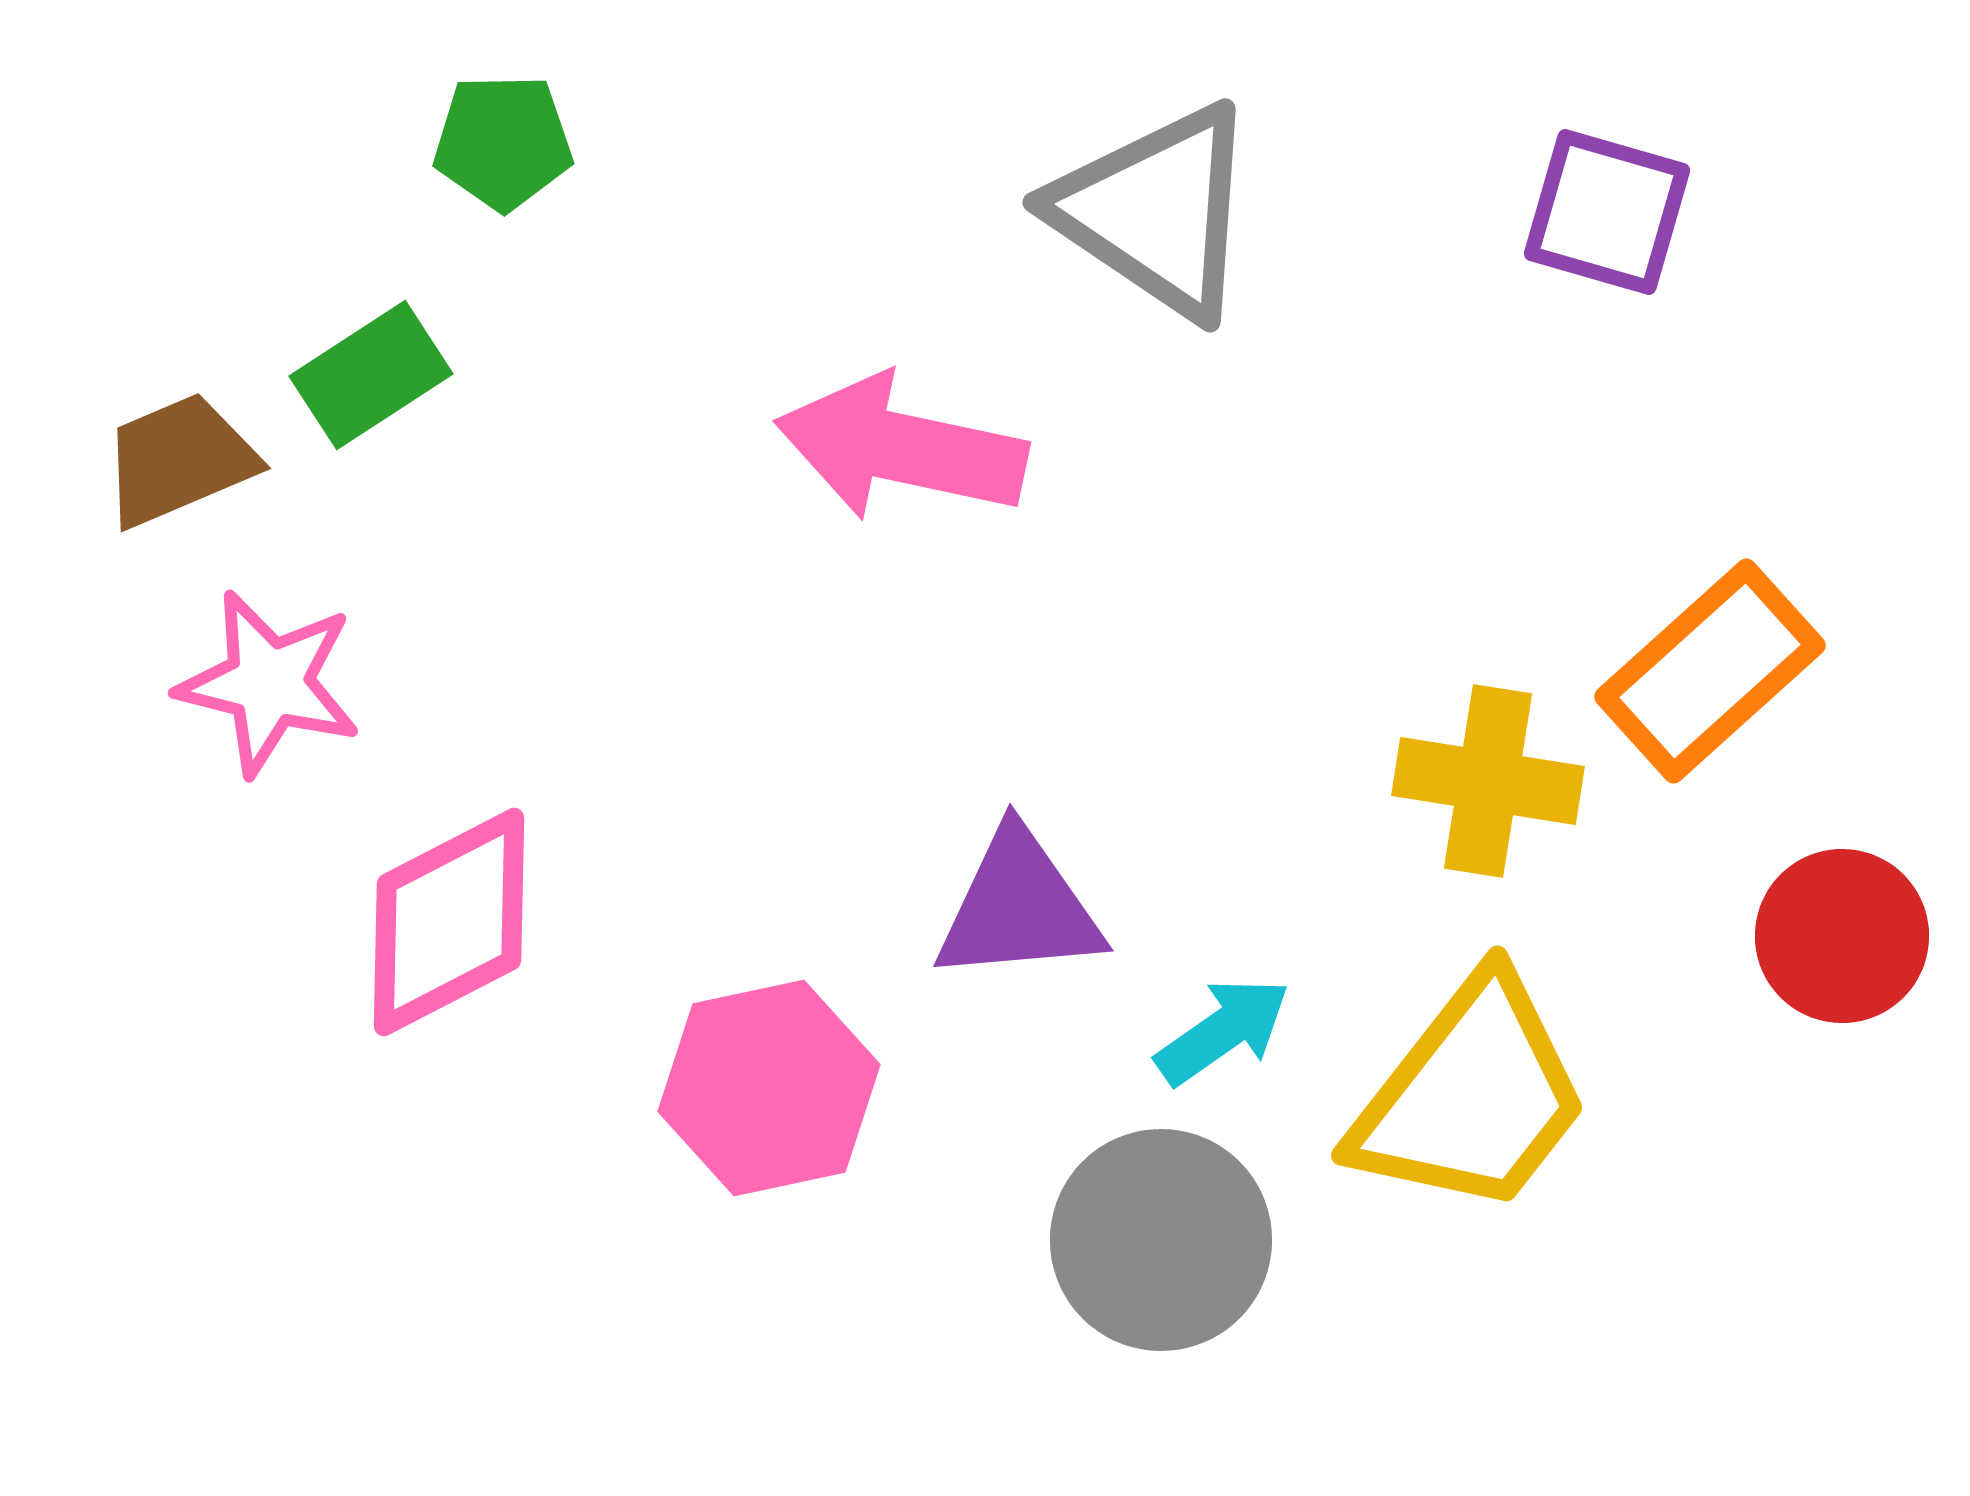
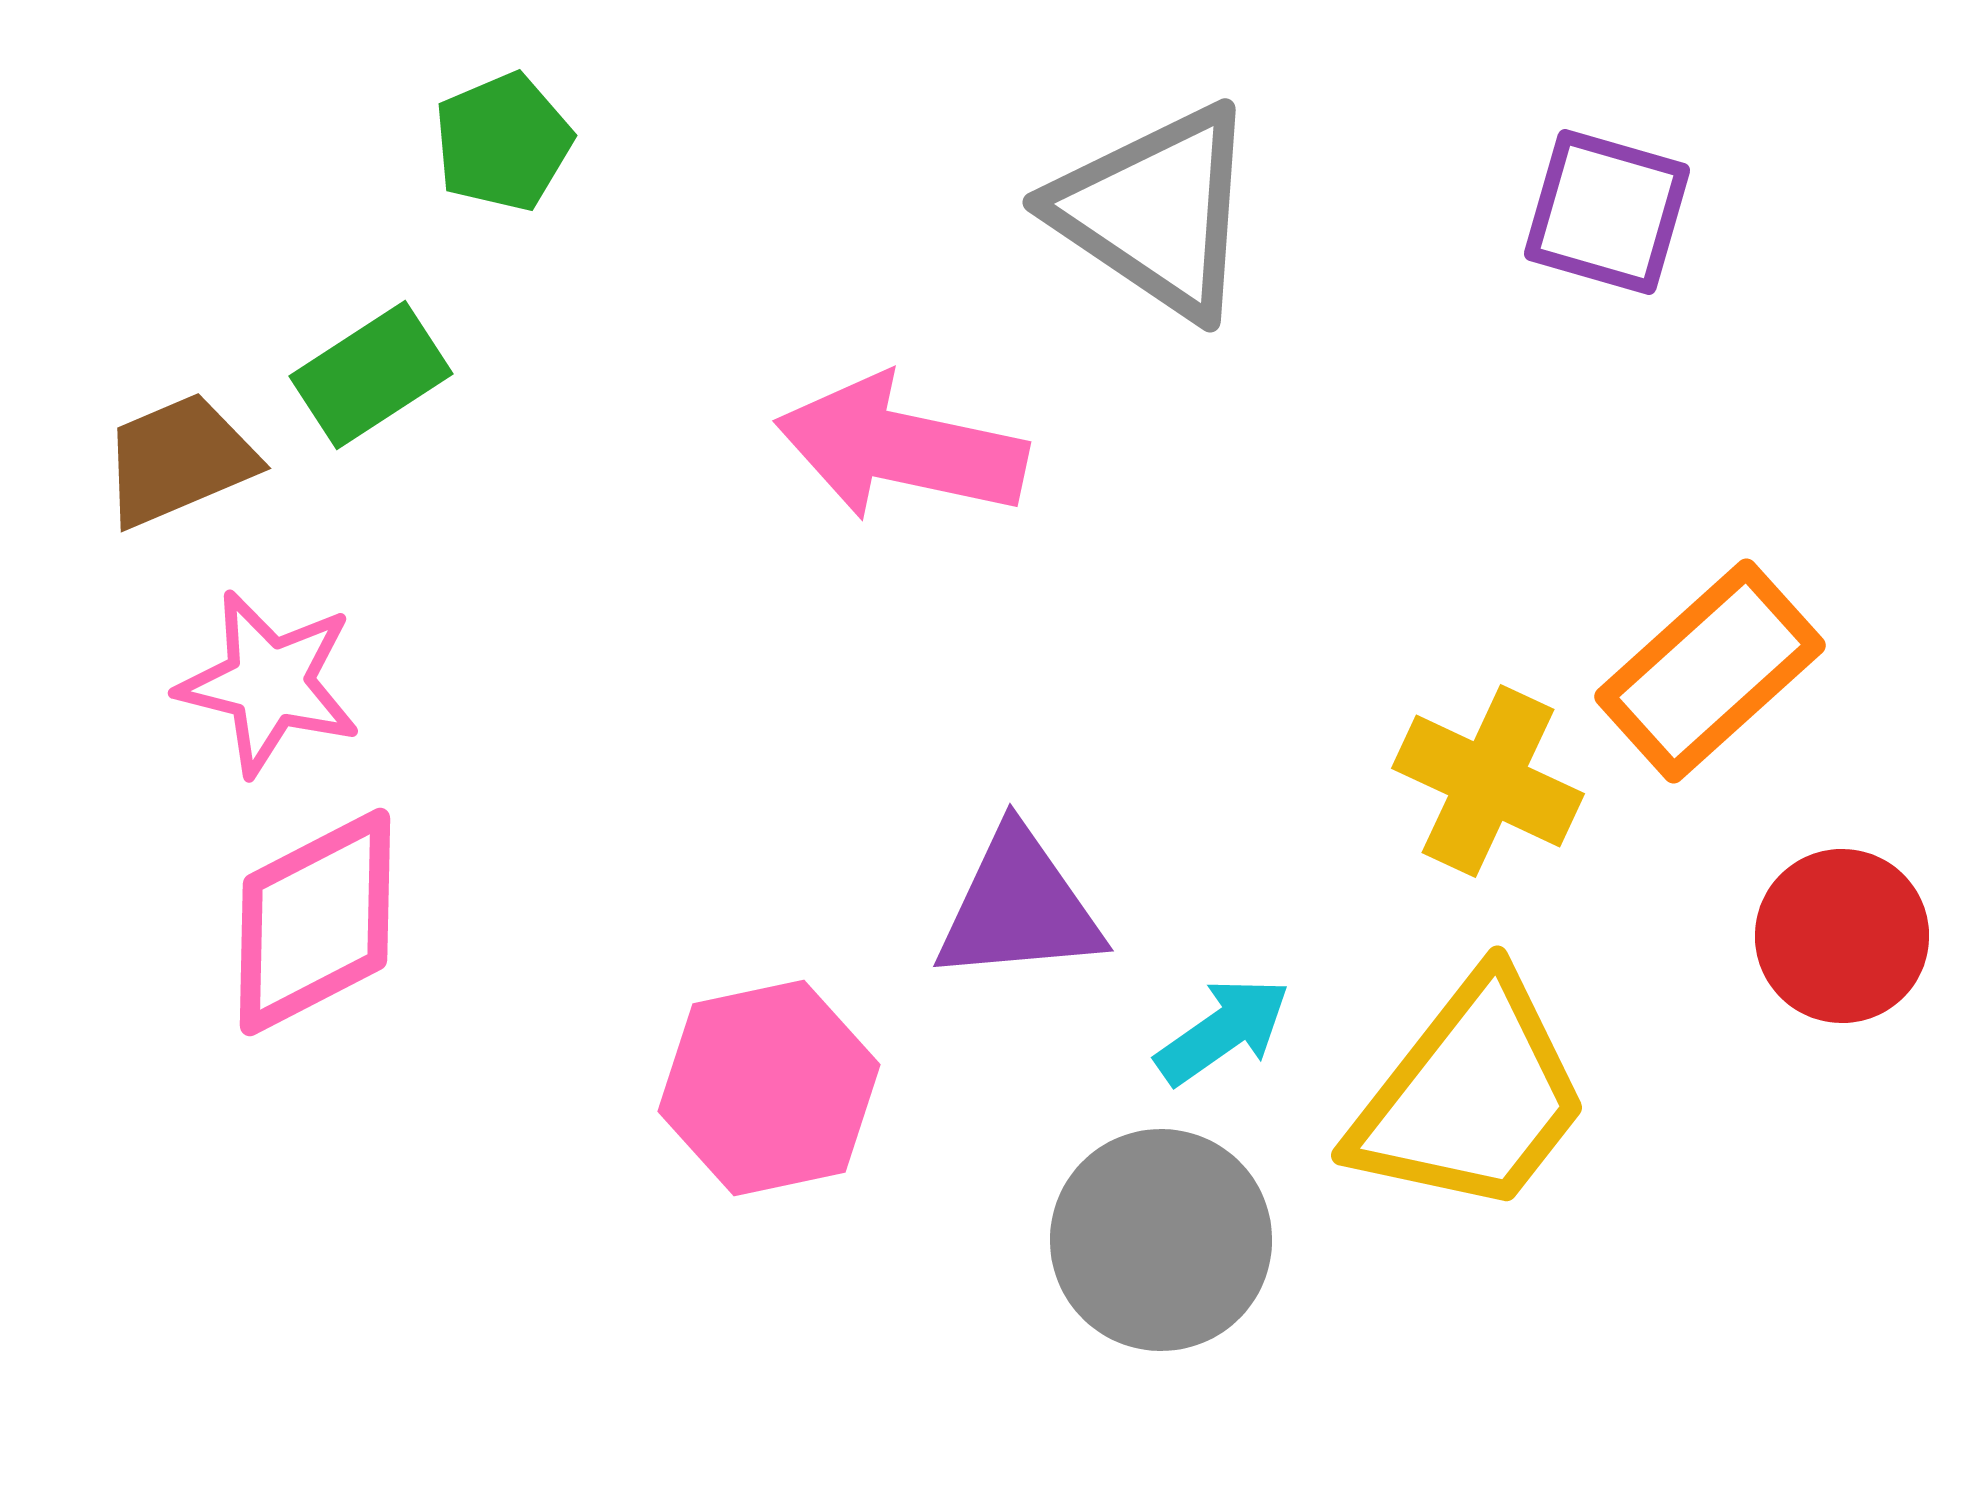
green pentagon: rotated 22 degrees counterclockwise
yellow cross: rotated 16 degrees clockwise
pink diamond: moved 134 px left
